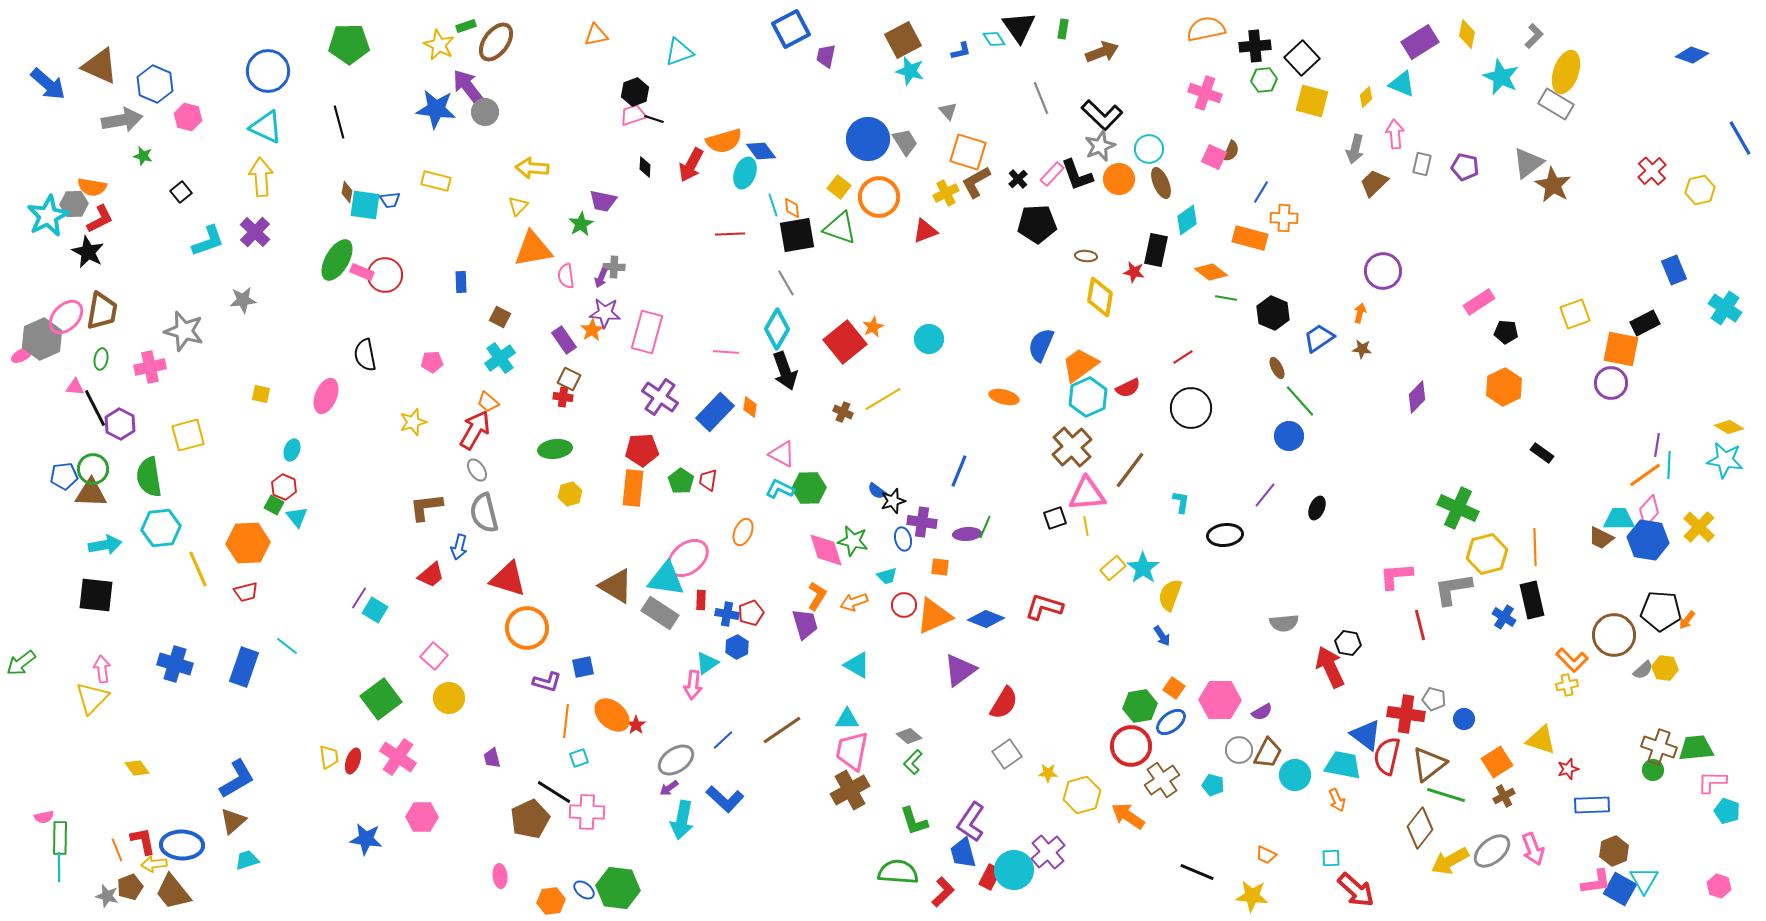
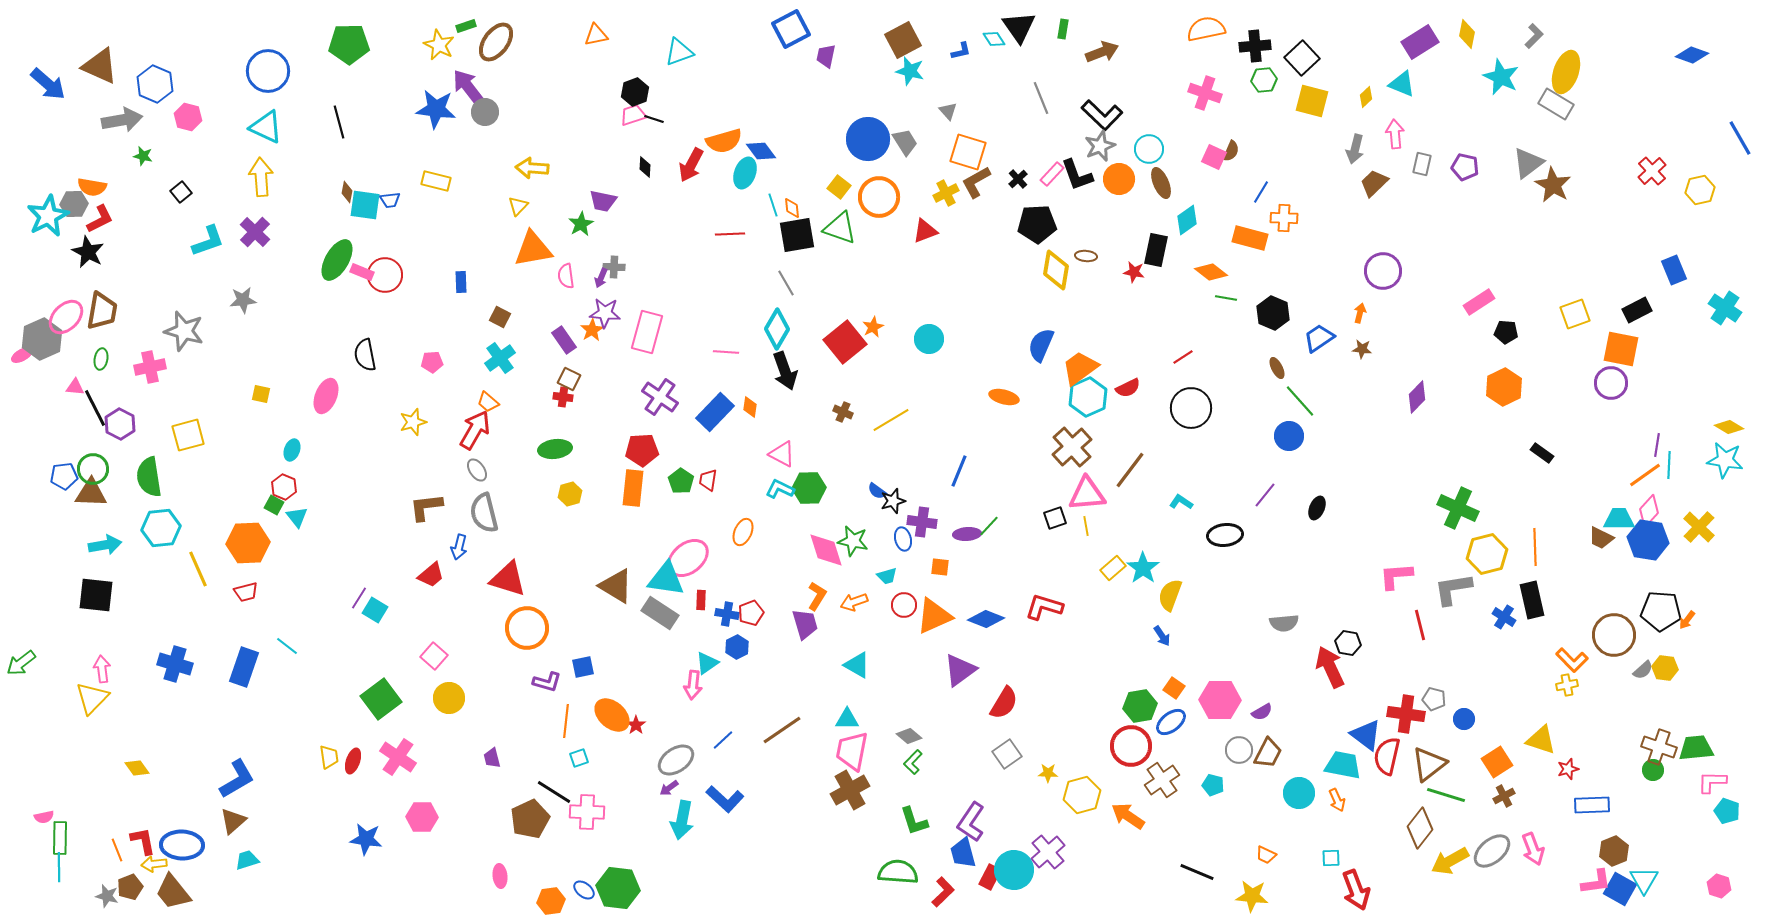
yellow diamond at (1100, 297): moved 44 px left, 27 px up
black rectangle at (1645, 323): moved 8 px left, 13 px up
orange trapezoid at (1080, 365): moved 3 px down
yellow line at (883, 399): moved 8 px right, 21 px down
cyan L-shape at (1181, 502): rotated 65 degrees counterclockwise
green line at (985, 527): moved 4 px right, 1 px up; rotated 20 degrees clockwise
cyan circle at (1295, 775): moved 4 px right, 18 px down
red arrow at (1356, 890): rotated 27 degrees clockwise
